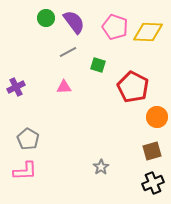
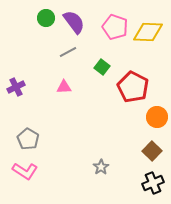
green square: moved 4 px right, 2 px down; rotated 21 degrees clockwise
brown square: rotated 30 degrees counterclockwise
pink L-shape: rotated 35 degrees clockwise
